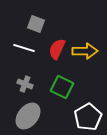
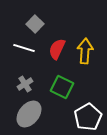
gray square: moved 1 px left; rotated 24 degrees clockwise
yellow arrow: rotated 85 degrees counterclockwise
gray cross: rotated 35 degrees clockwise
gray ellipse: moved 1 px right, 2 px up
